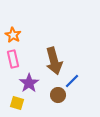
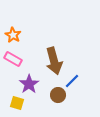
pink rectangle: rotated 48 degrees counterclockwise
purple star: moved 1 px down
